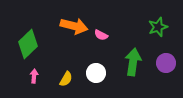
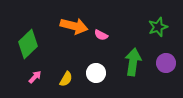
pink arrow: moved 1 px right, 1 px down; rotated 40 degrees clockwise
